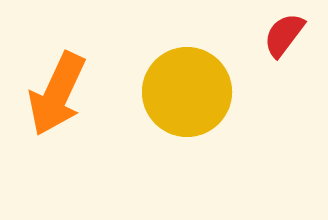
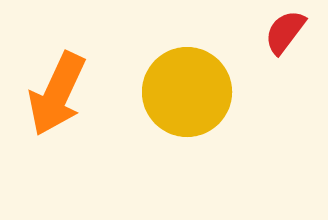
red semicircle: moved 1 px right, 3 px up
